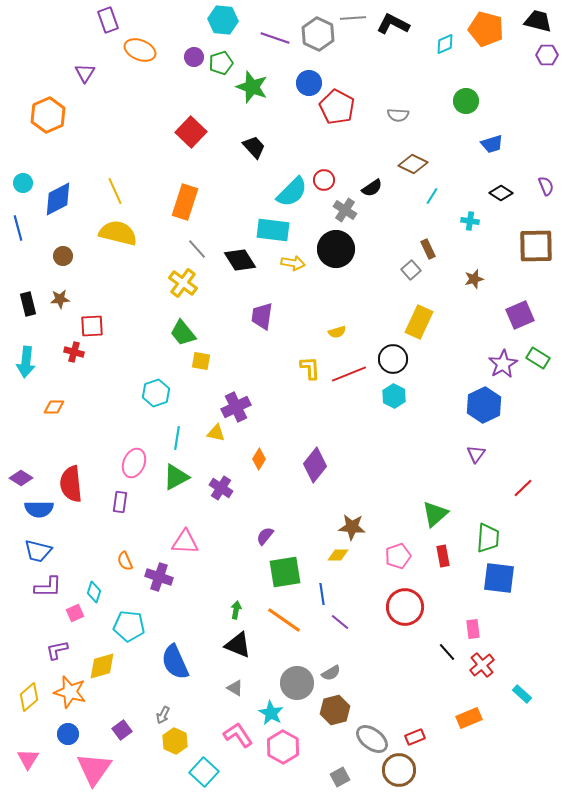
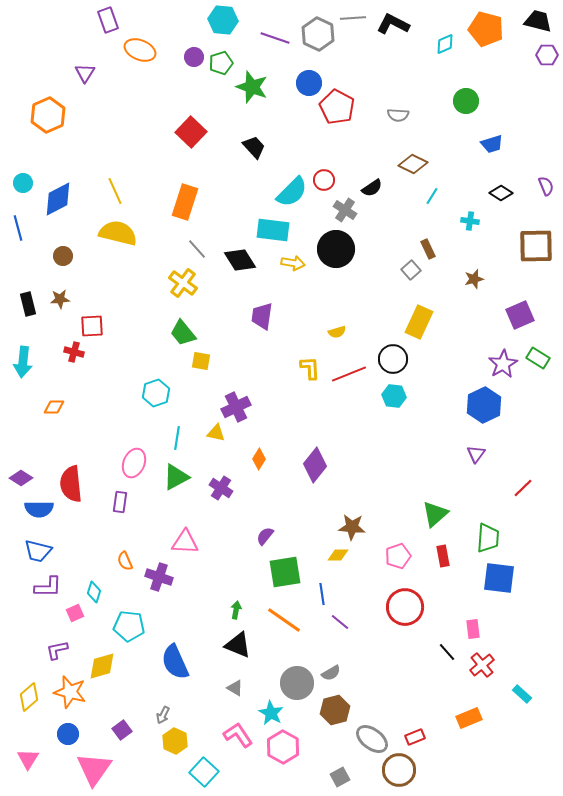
cyan arrow at (26, 362): moved 3 px left
cyan hexagon at (394, 396): rotated 20 degrees counterclockwise
